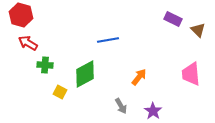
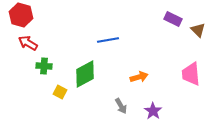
green cross: moved 1 px left, 1 px down
orange arrow: rotated 36 degrees clockwise
